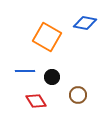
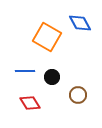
blue diamond: moved 5 px left; rotated 50 degrees clockwise
red diamond: moved 6 px left, 2 px down
